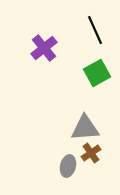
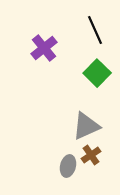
green square: rotated 16 degrees counterclockwise
gray triangle: moved 1 px right, 2 px up; rotated 20 degrees counterclockwise
brown cross: moved 2 px down
